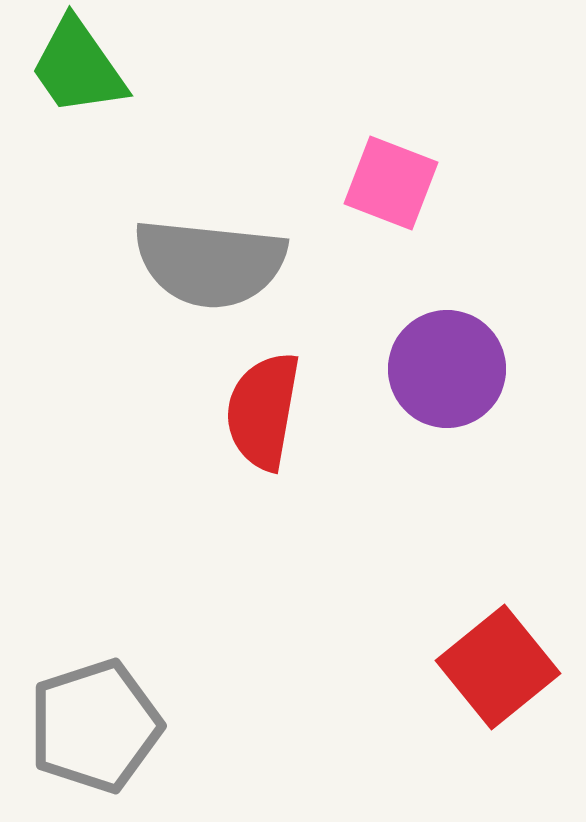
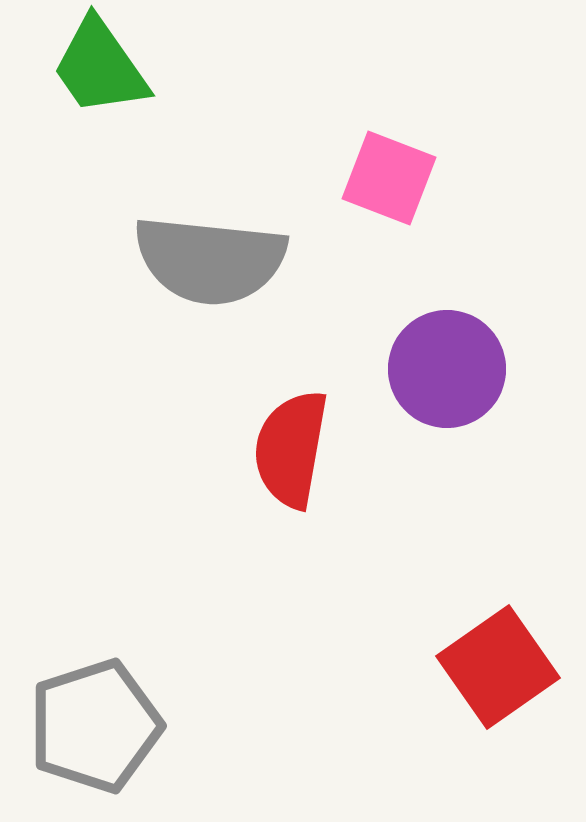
green trapezoid: moved 22 px right
pink square: moved 2 px left, 5 px up
gray semicircle: moved 3 px up
red semicircle: moved 28 px right, 38 px down
red square: rotated 4 degrees clockwise
